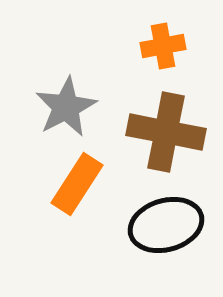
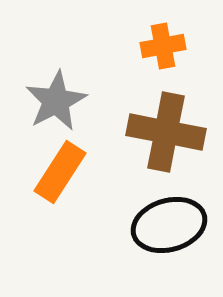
gray star: moved 10 px left, 6 px up
orange rectangle: moved 17 px left, 12 px up
black ellipse: moved 3 px right
